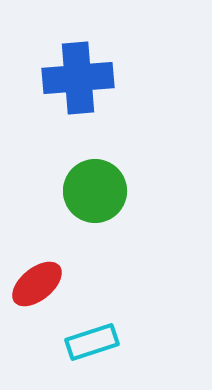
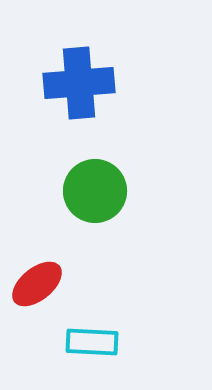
blue cross: moved 1 px right, 5 px down
cyan rectangle: rotated 21 degrees clockwise
